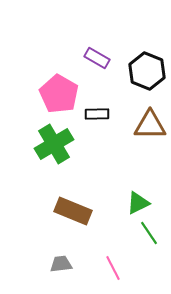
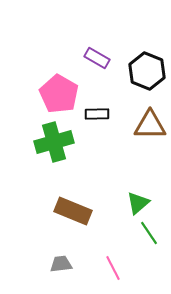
green cross: moved 2 px up; rotated 15 degrees clockwise
green triangle: rotated 15 degrees counterclockwise
